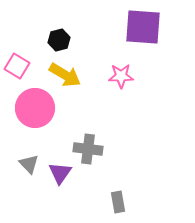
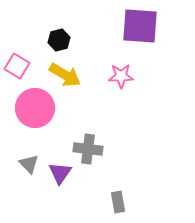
purple square: moved 3 px left, 1 px up
